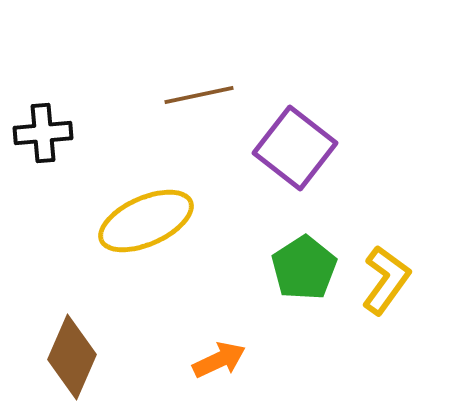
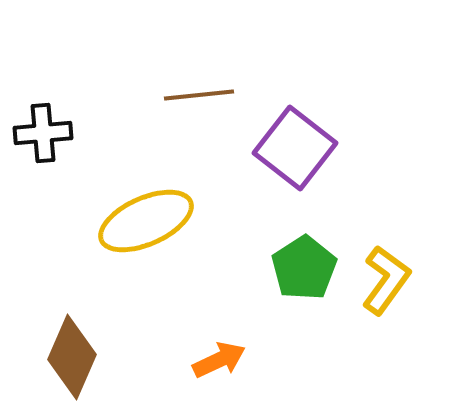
brown line: rotated 6 degrees clockwise
